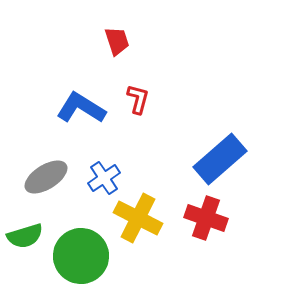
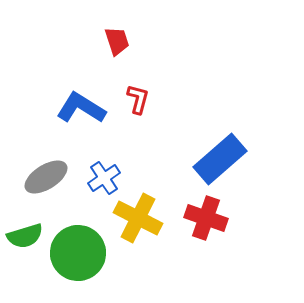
green circle: moved 3 px left, 3 px up
